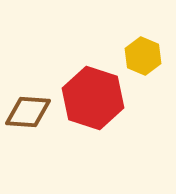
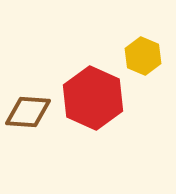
red hexagon: rotated 6 degrees clockwise
